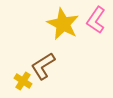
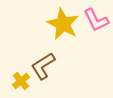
pink L-shape: rotated 60 degrees counterclockwise
yellow cross: moved 2 px left; rotated 18 degrees clockwise
